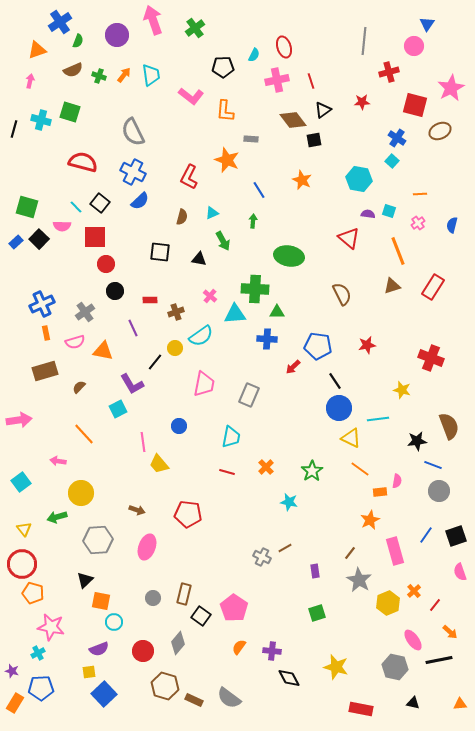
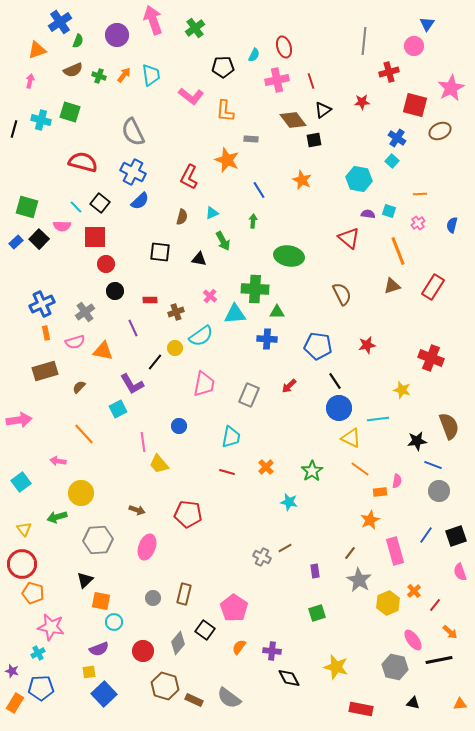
red arrow at (293, 367): moved 4 px left, 19 px down
black square at (201, 616): moved 4 px right, 14 px down
